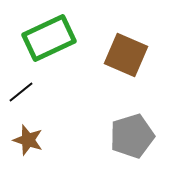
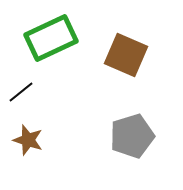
green rectangle: moved 2 px right
